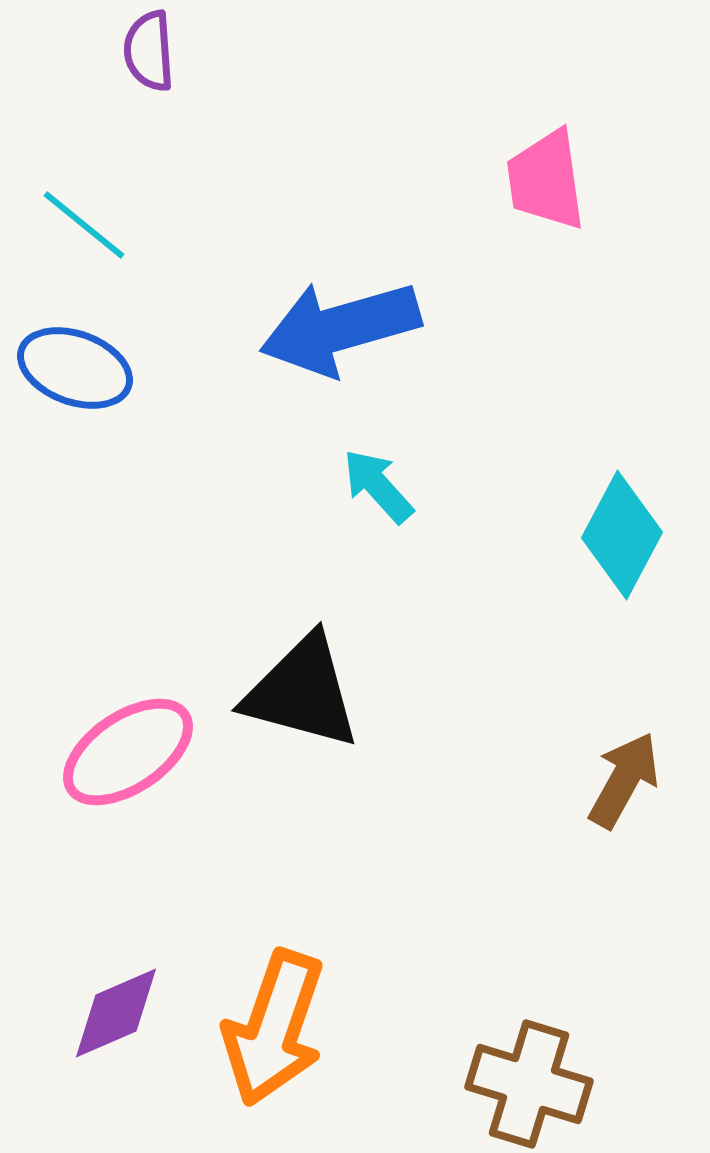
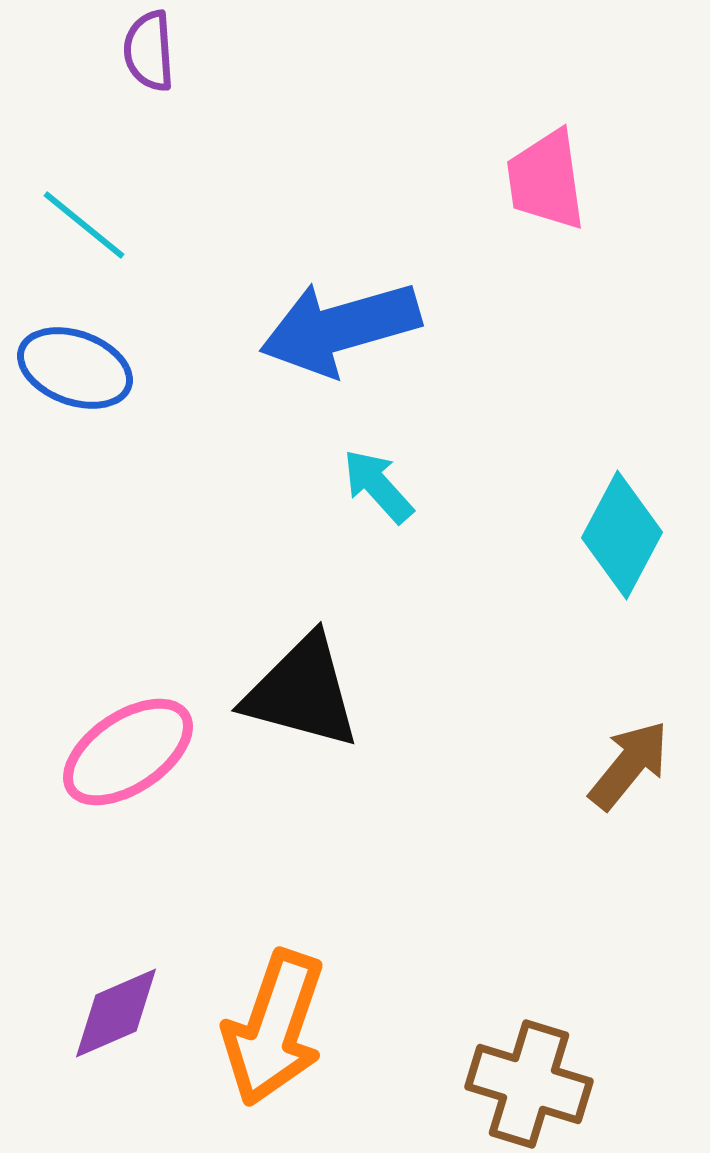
brown arrow: moved 5 px right, 15 px up; rotated 10 degrees clockwise
